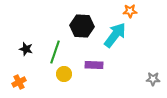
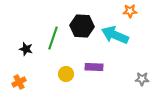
cyan arrow: rotated 104 degrees counterclockwise
green line: moved 2 px left, 14 px up
purple rectangle: moved 2 px down
yellow circle: moved 2 px right
gray star: moved 11 px left
